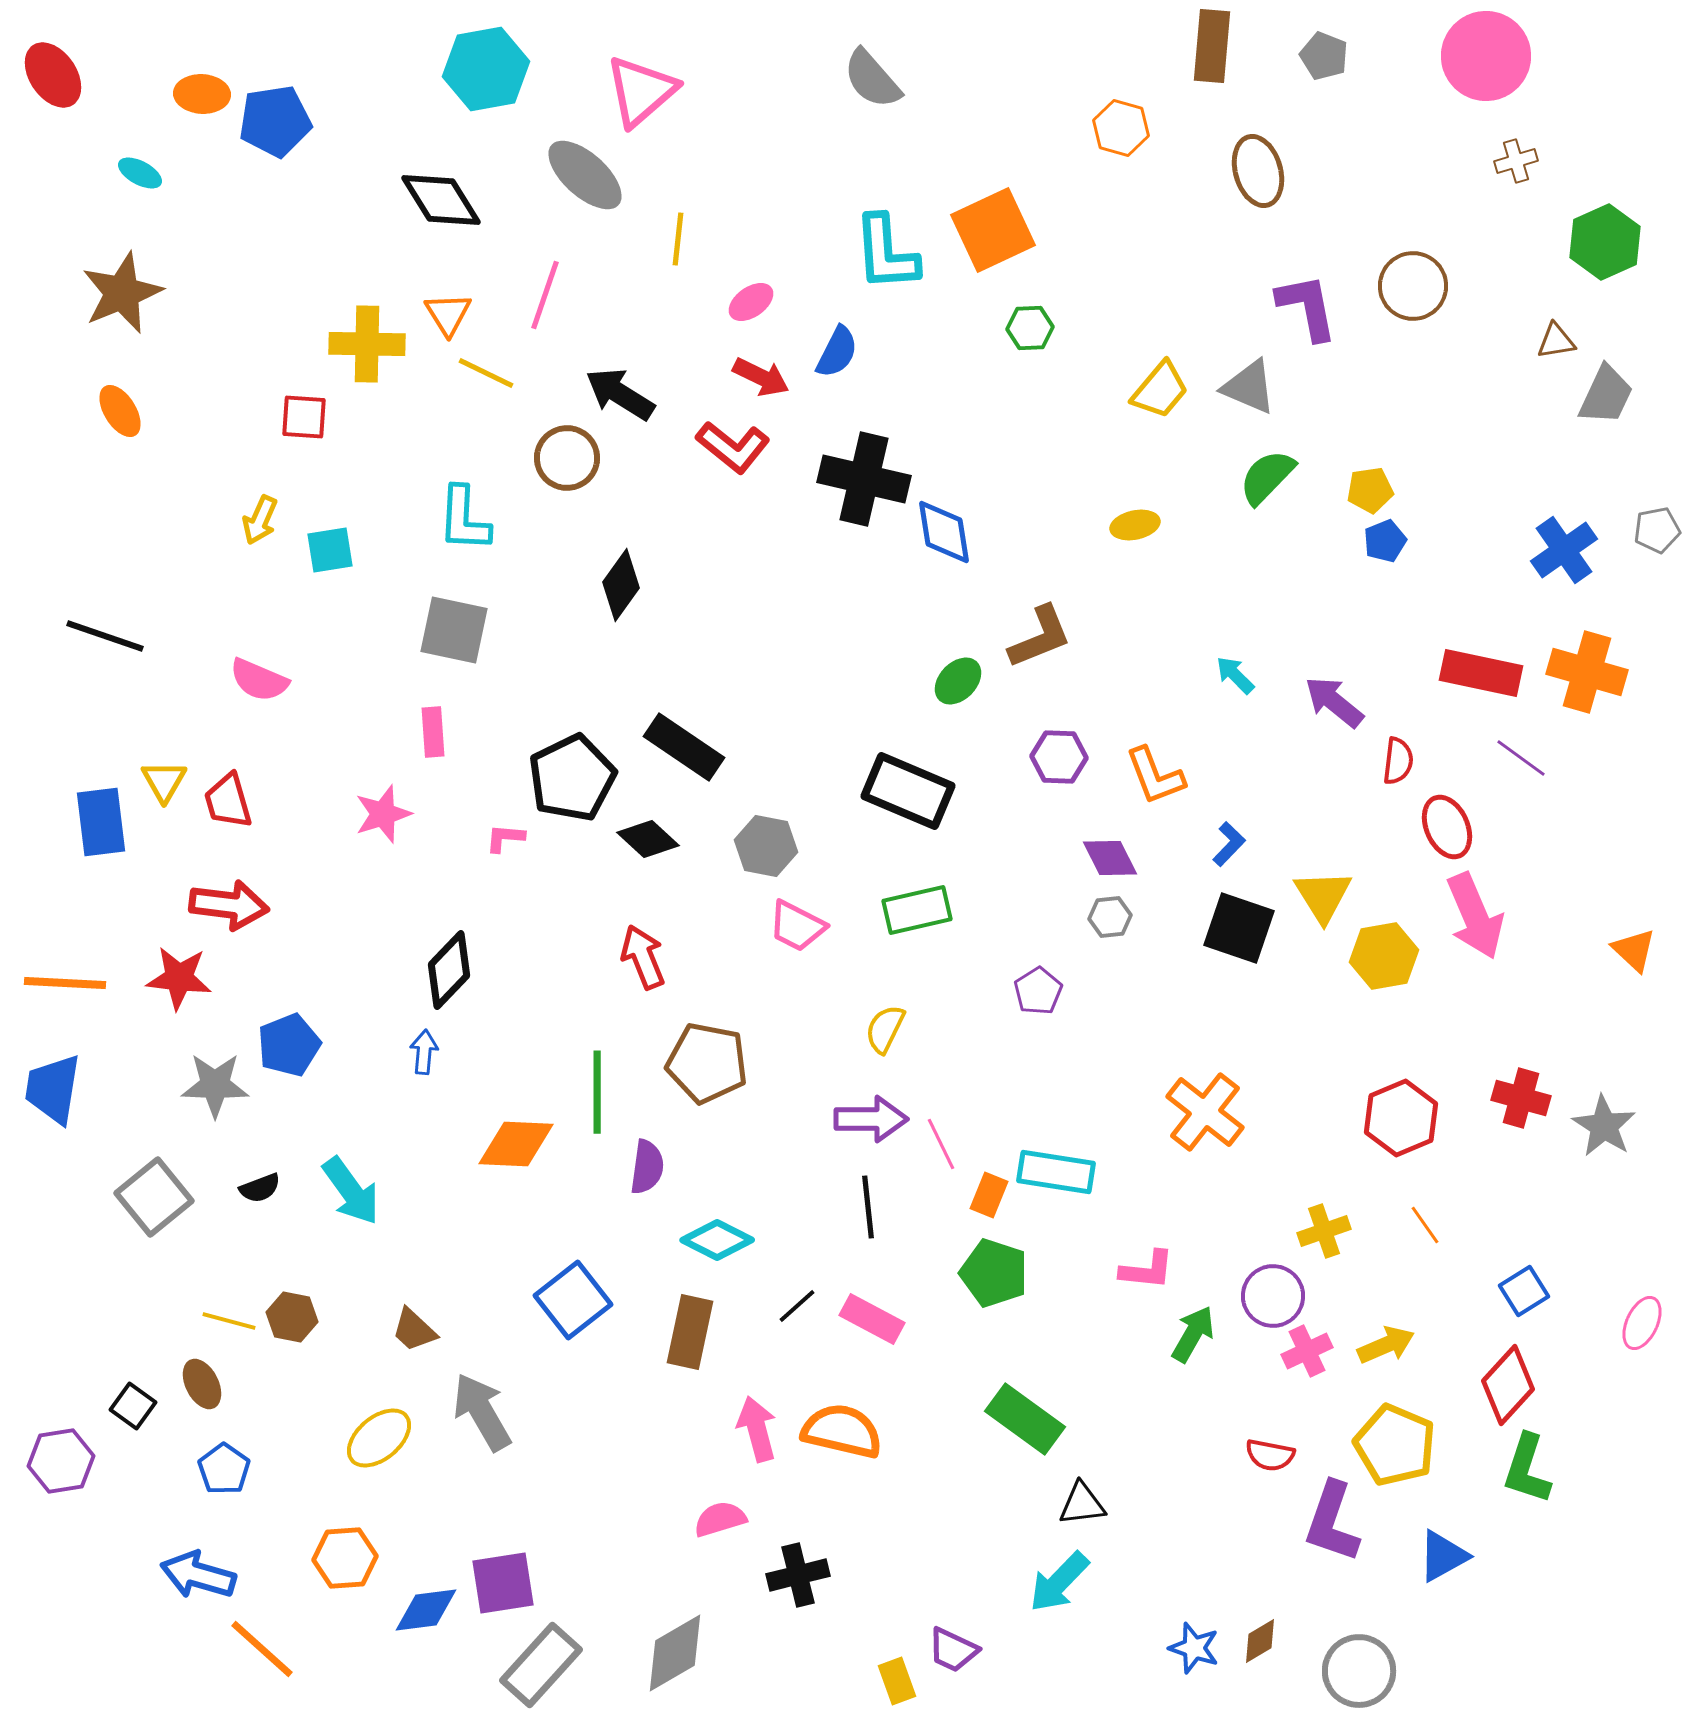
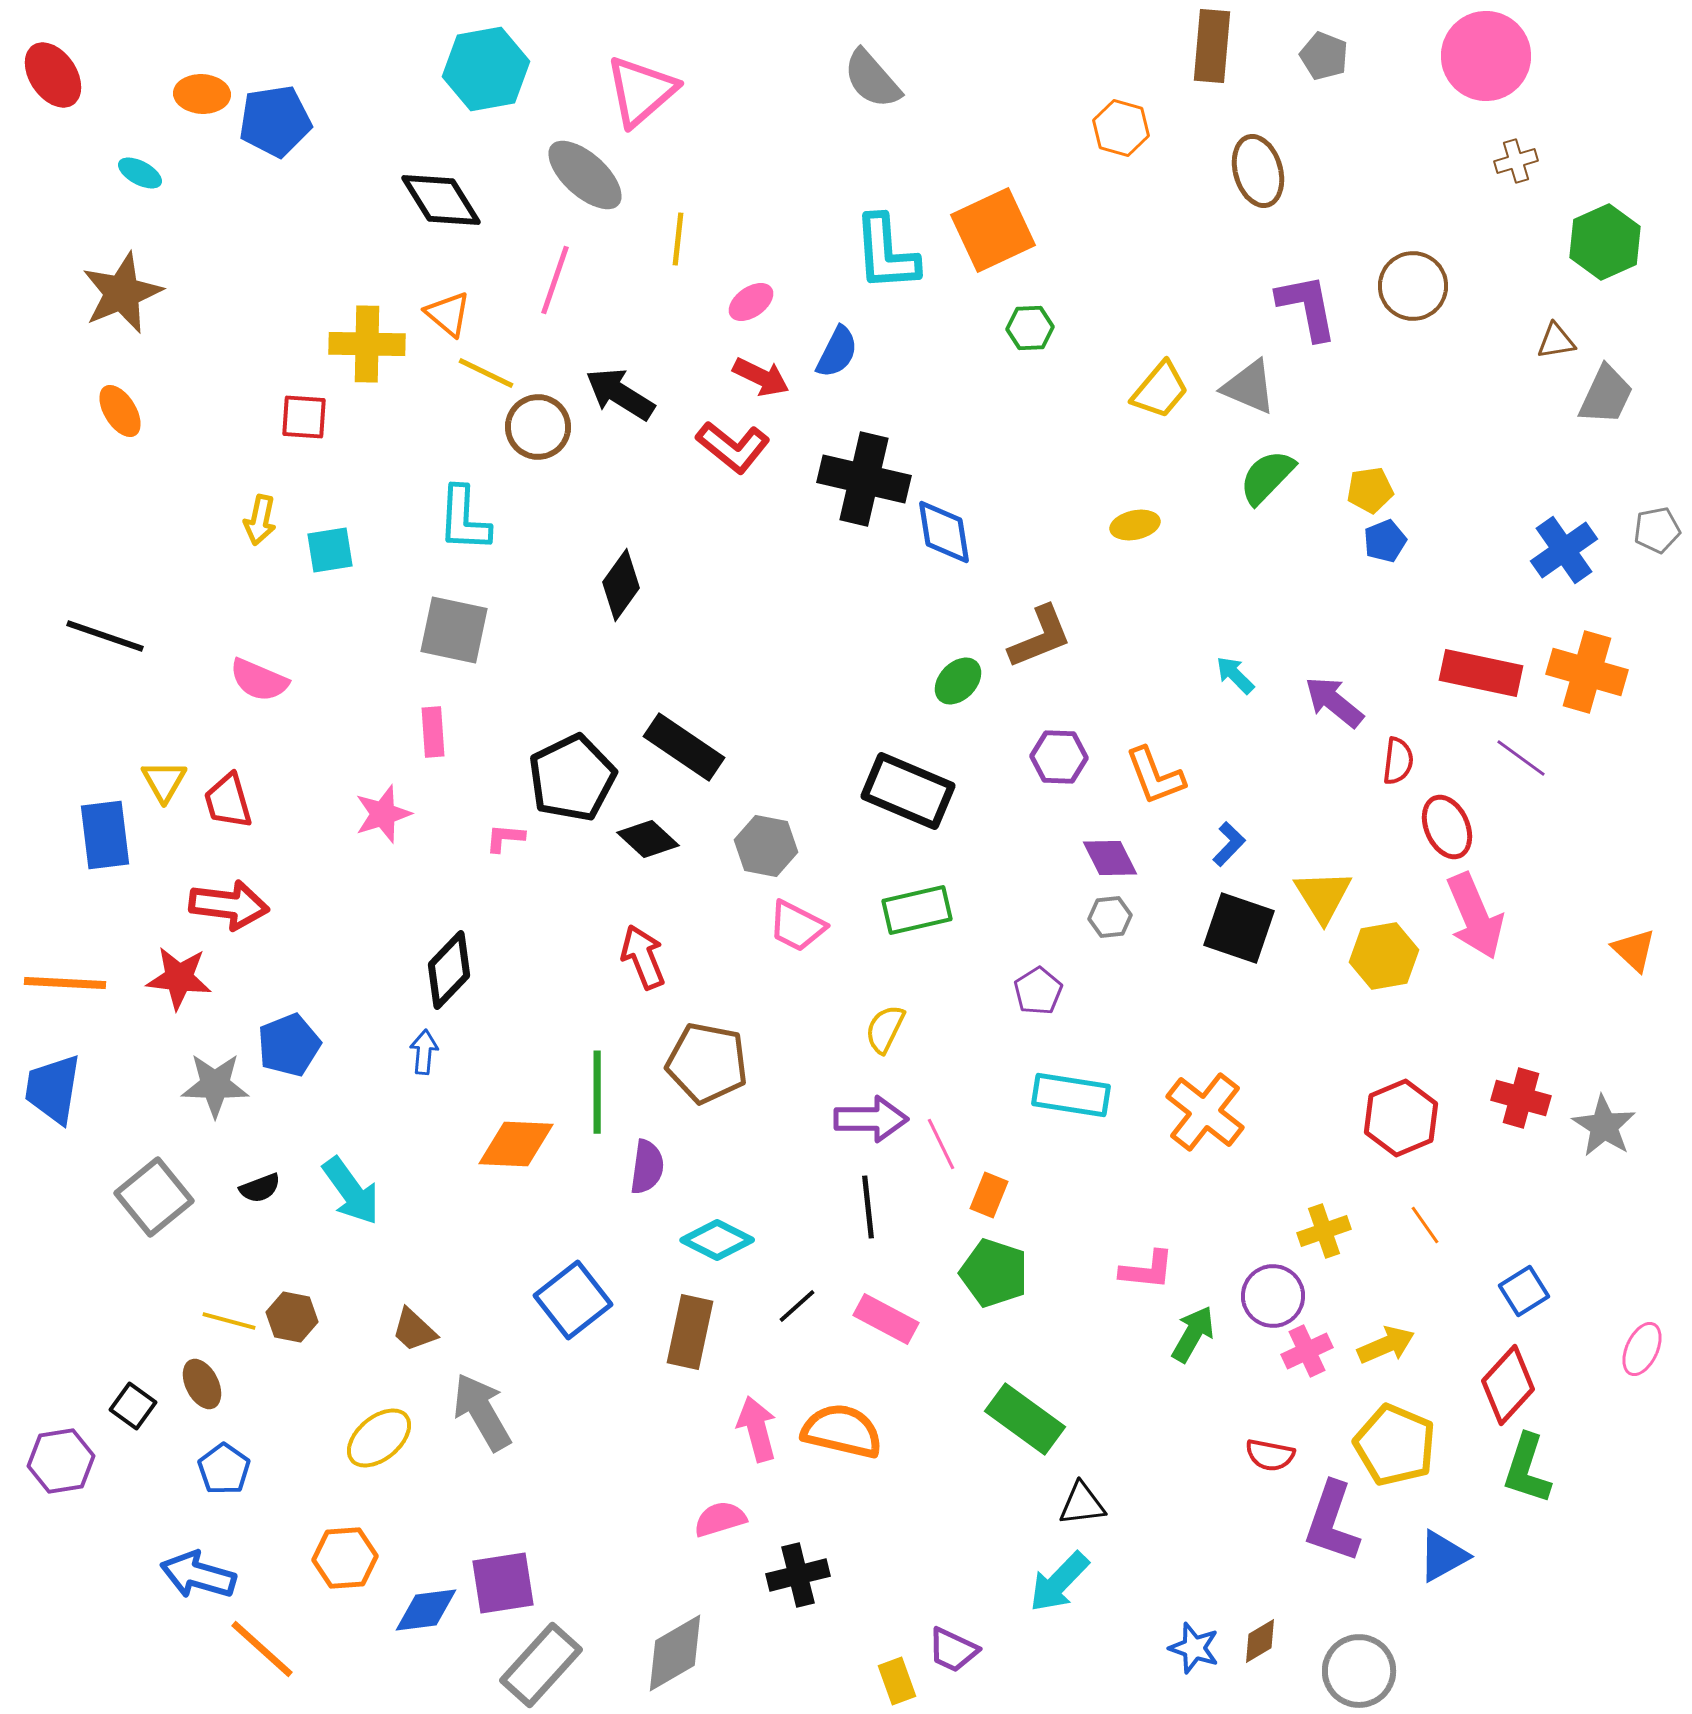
pink line at (545, 295): moved 10 px right, 15 px up
orange triangle at (448, 314): rotated 18 degrees counterclockwise
brown circle at (567, 458): moved 29 px left, 31 px up
yellow arrow at (260, 520): rotated 12 degrees counterclockwise
blue rectangle at (101, 822): moved 4 px right, 13 px down
cyan rectangle at (1056, 1172): moved 15 px right, 77 px up
pink rectangle at (872, 1319): moved 14 px right
pink ellipse at (1642, 1323): moved 26 px down
